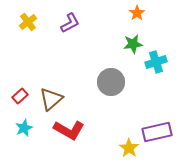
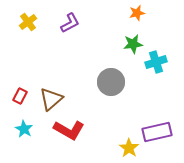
orange star: rotated 21 degrees clockwise
red rectangle: rotated 21 degrees counterclockwise
cyan star: moved 1 px down; rotated 18 degrees counterclockwise
